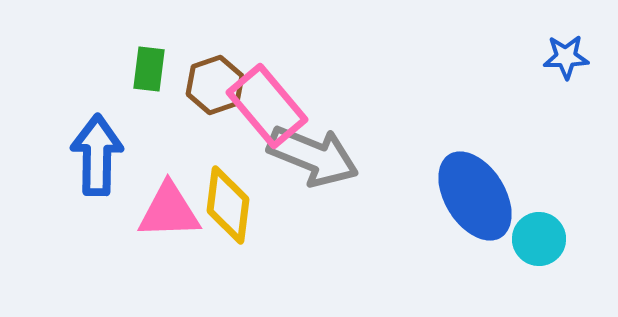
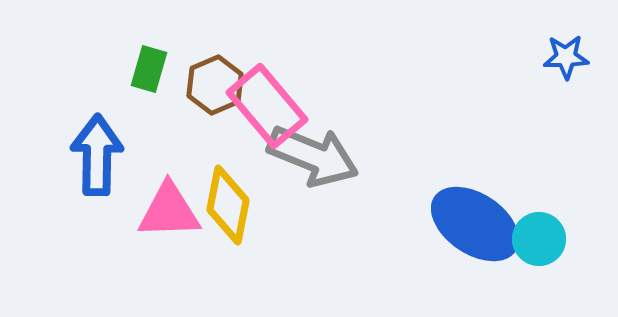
green rectangle: rotated 9 degrees clockwise
brown hexagon: rotated 4 degrees counterclockwise
blue ellipse: moved 28 px down; rotated 24 degrees counterclockwise
yellow diamond: rotated 4 degrees clockwise
